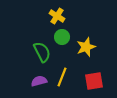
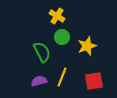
yellow star: moved 1 px right, 1 px up
